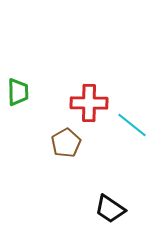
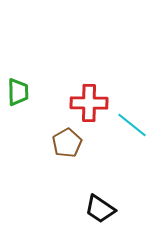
brown pentagon: moved 1 px right
black trapezoid: moved 10 px left
